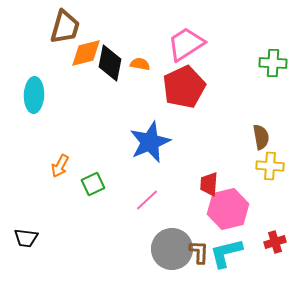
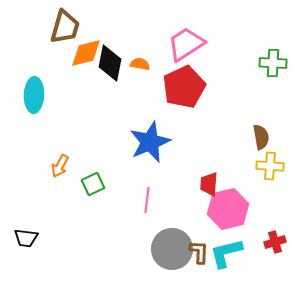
pink line: rotated 40 degrees counterclockwise
